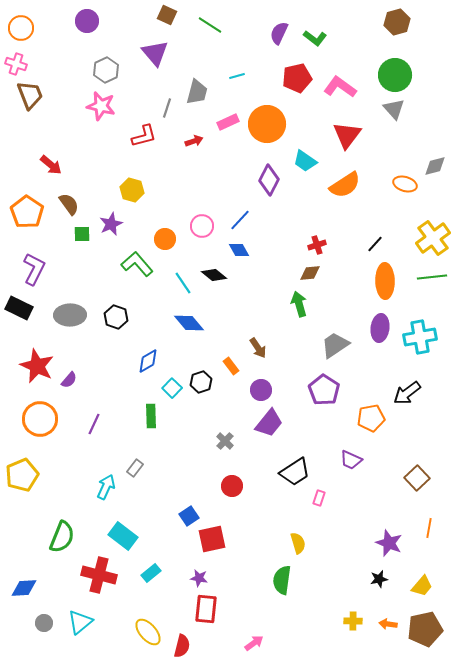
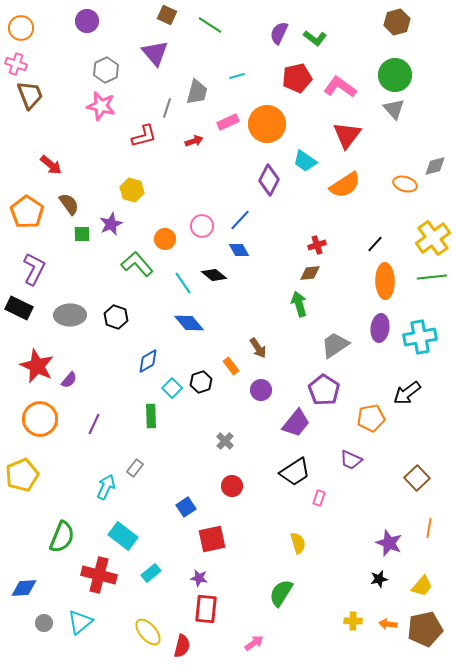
purple trapezoid at (269, 423): moved 27 px right
blue square at (189, 516): moved 3 px left, 9 px up
green semicircle at (282, 580): moved 1 px left, 13 px down; rotated 24 degrees clockwise
